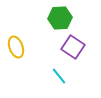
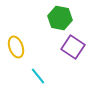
green hexagon: rotated 15 degrees clockwise
cyan line: moved 21 px left
